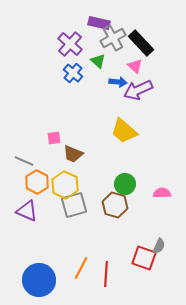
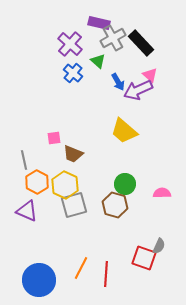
pink triangle: moved 15 px right, 9 px down
blue arrow: rotated 54 degrees clockwise
gray line: moved 1 px up; rotated 54 degrees clockwise
